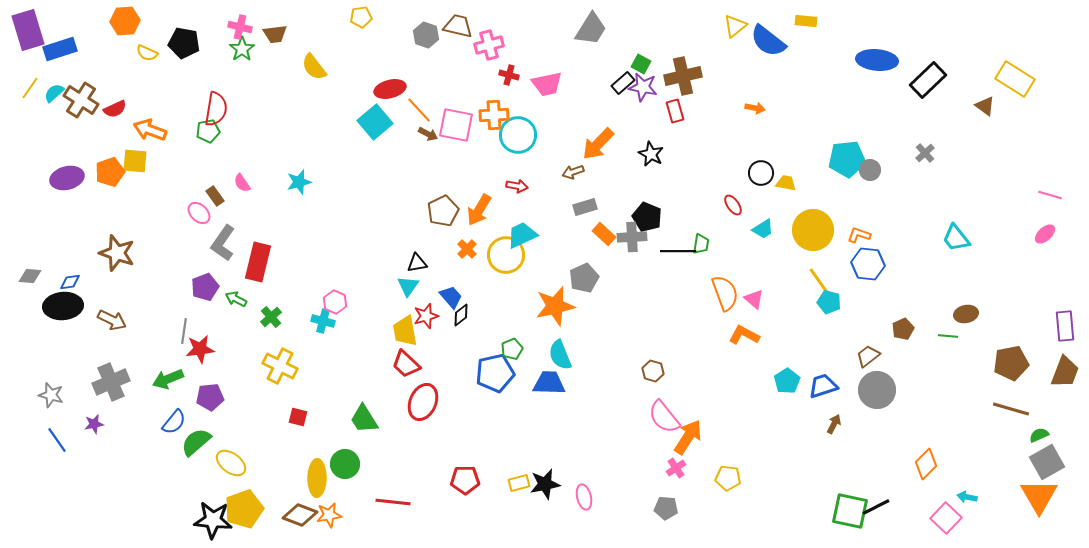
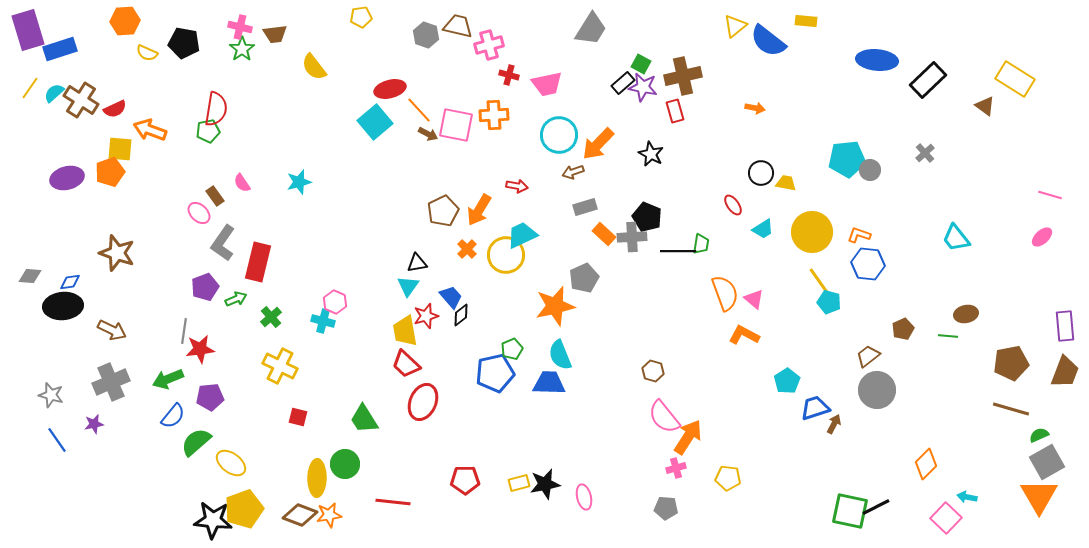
cyan circle at (518, 135): moved 41 px right
yellow square at (135, 161): moved 15 px left, 12 px up
yellow circle at (813, 230): moved 1 px left, 2 px down
pink ellipse at (1045, 234): moved 3 px left, 3 px down
green arrow at (236, 299): rotated 130 degrees clockwise
brown arrow at (112, 320): moved 10 px down
blue trapezoid at (823, 386): moved 8 px left, 22 px down
blue semicircle at (174, 422): moved 1 px left, 6 px up
pink cross at (676, 468): rotated 18 degrees clockwise
